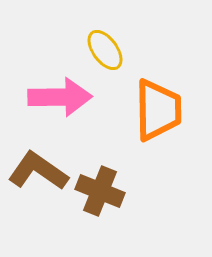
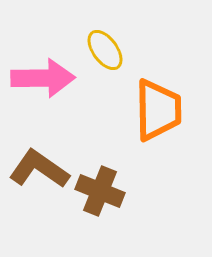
pink arrow: moved 17 px left, 19 px up
brown L-shape: moved 1 px right, 2 px up
